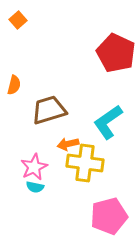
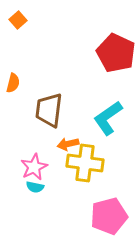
orange semicircle: moved 1 px left, 2 px up
brown trapezoid: rotated 66 degrees counterclockwise
cyan L-shape: moved 4 px up
